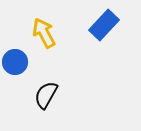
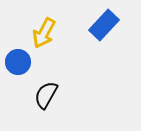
yellow arrow: rotated 124 degrees counterclockwise
blue circle: moved 3 px right
